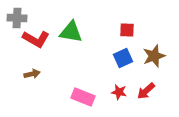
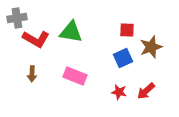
gray cross: rotated 12 degrees counterclockwise
brown star: moved 3 px left, 9 px up
brown arrow: rotated 105 degrees clockwise
pink rectangle: moved 8 px left, 21 px up
